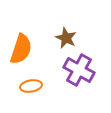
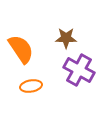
brown star: rotated 25 degrees counterclockwise
orange semicircle: rotated 52 degrees counterclockwise
